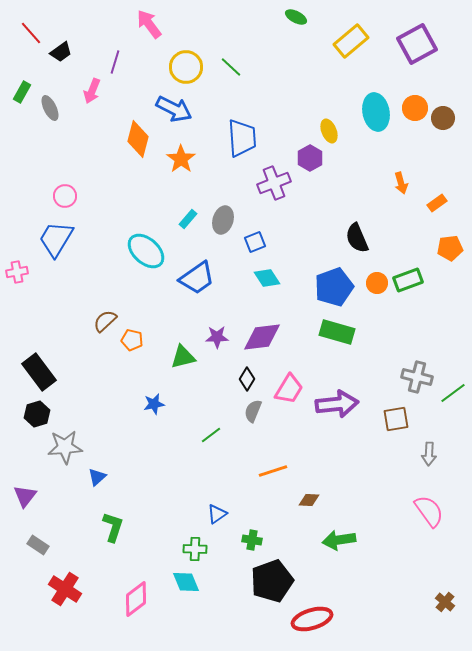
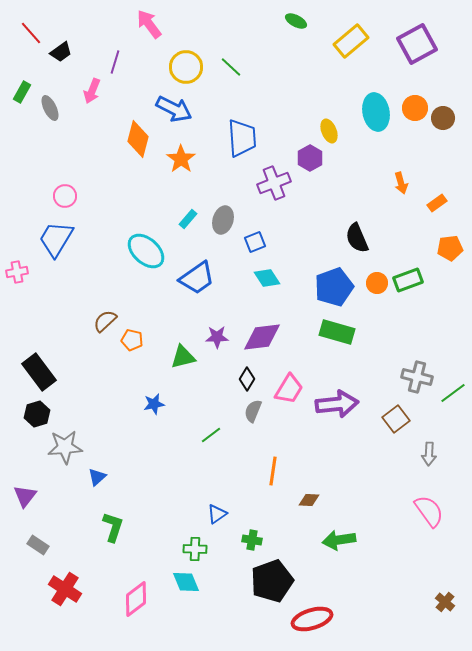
green ellipse at (296, 17): moved 4 px down
brown square at (396, 419): rotated 28 degrees counterclockwise
orange line at (273, 471): rotated 64 degrees counterclockwise
